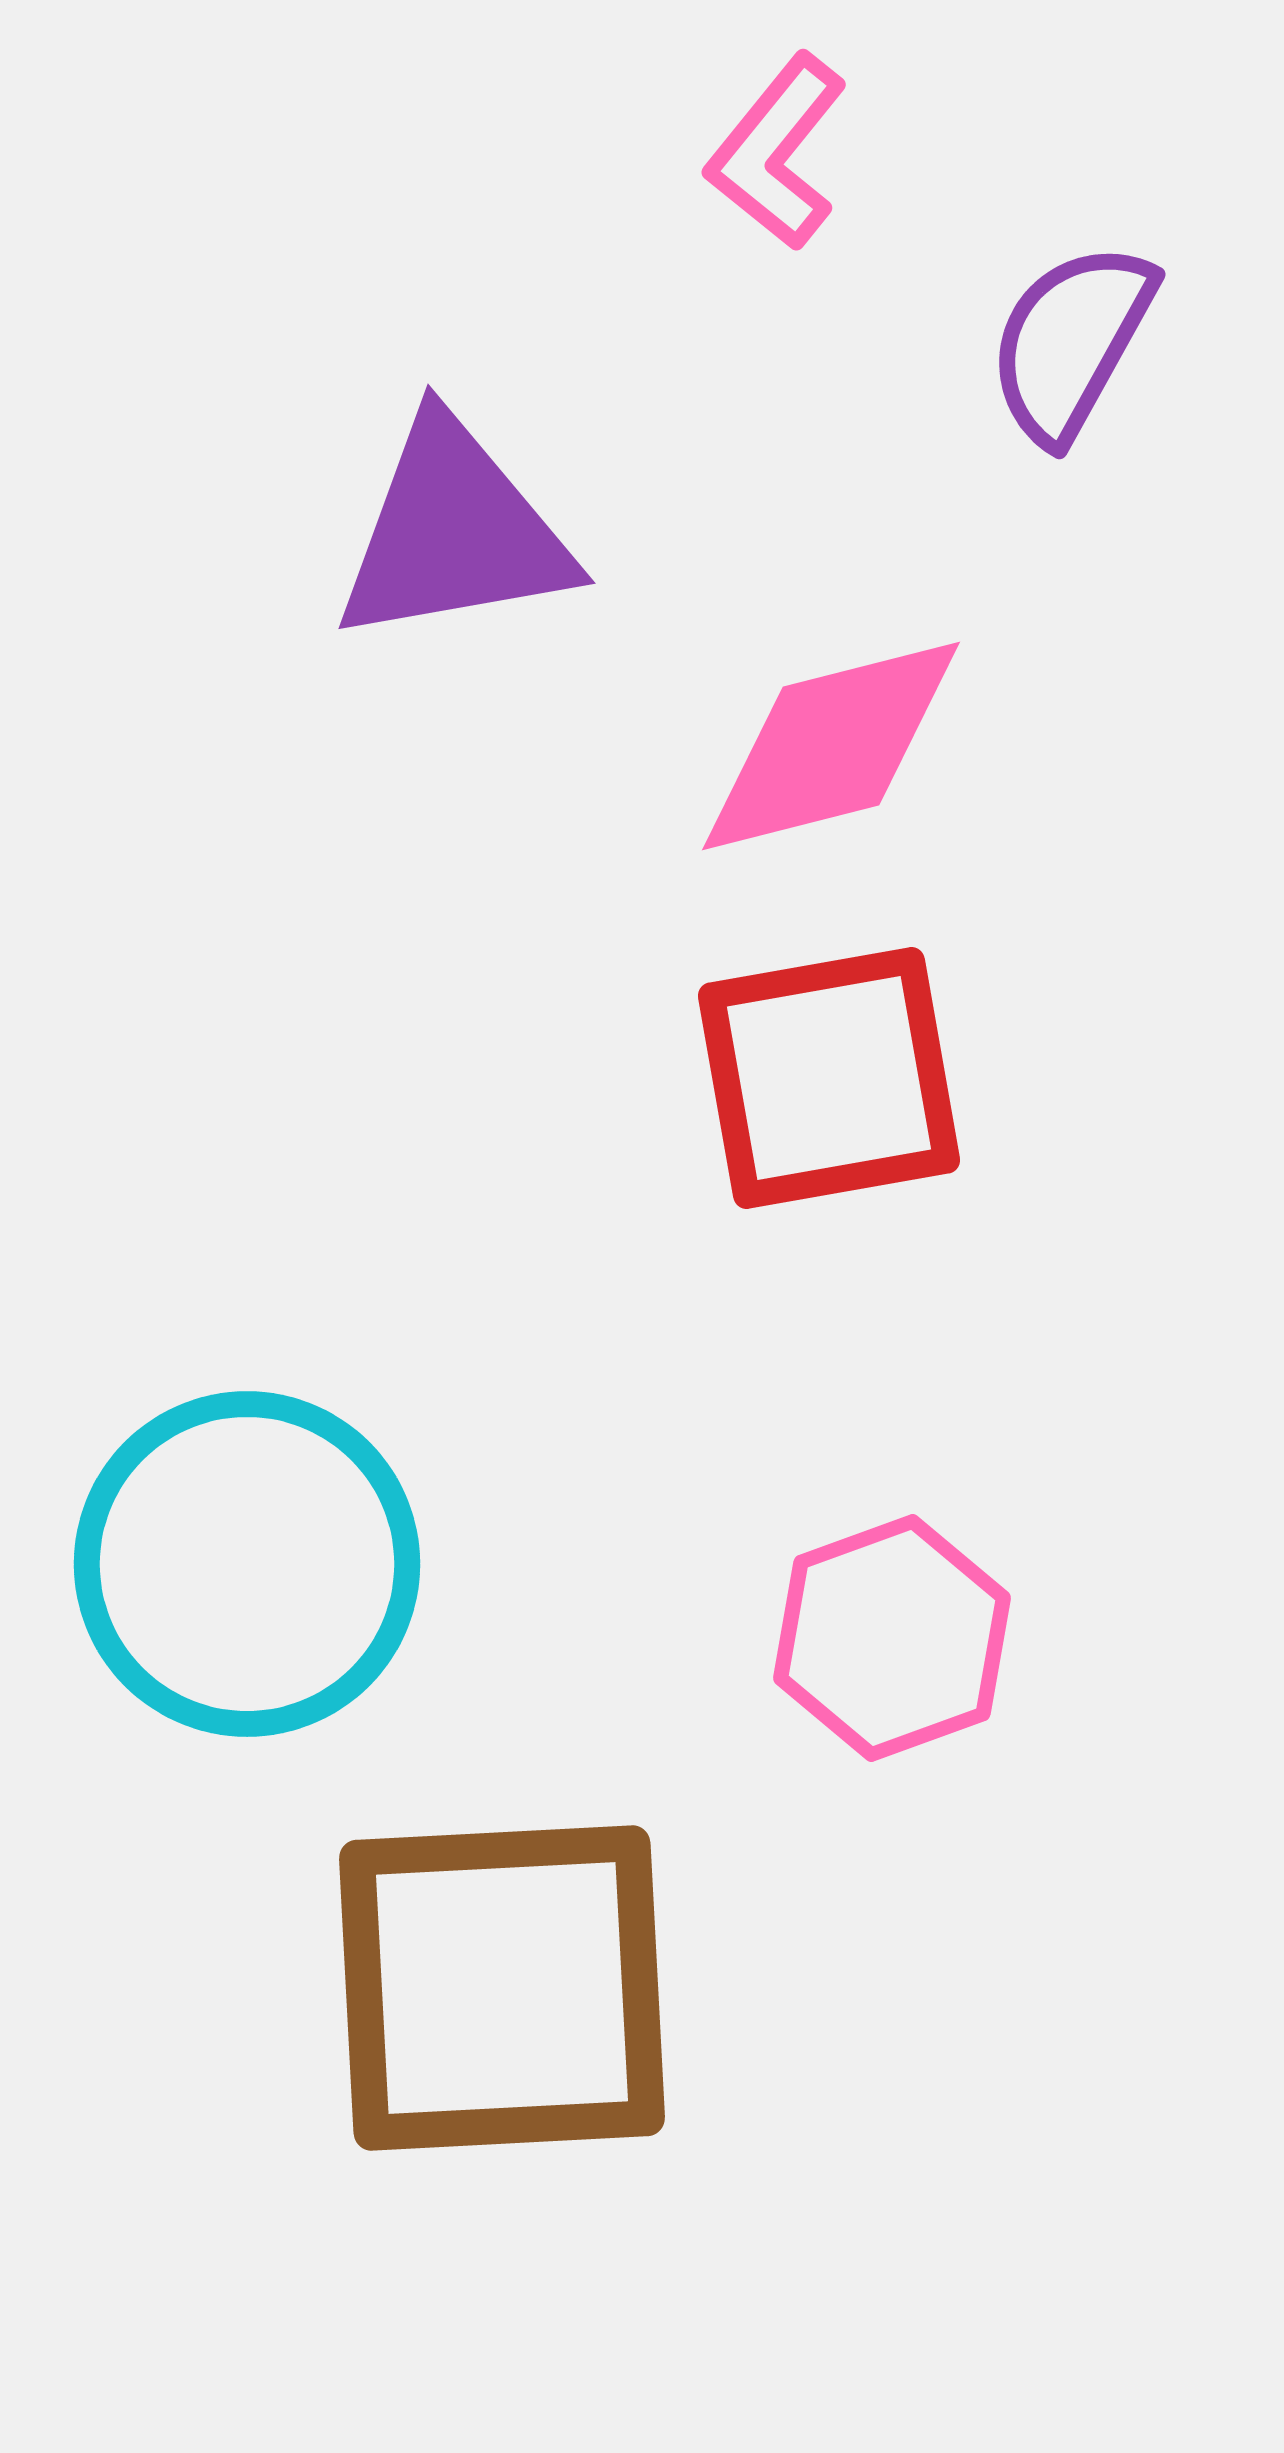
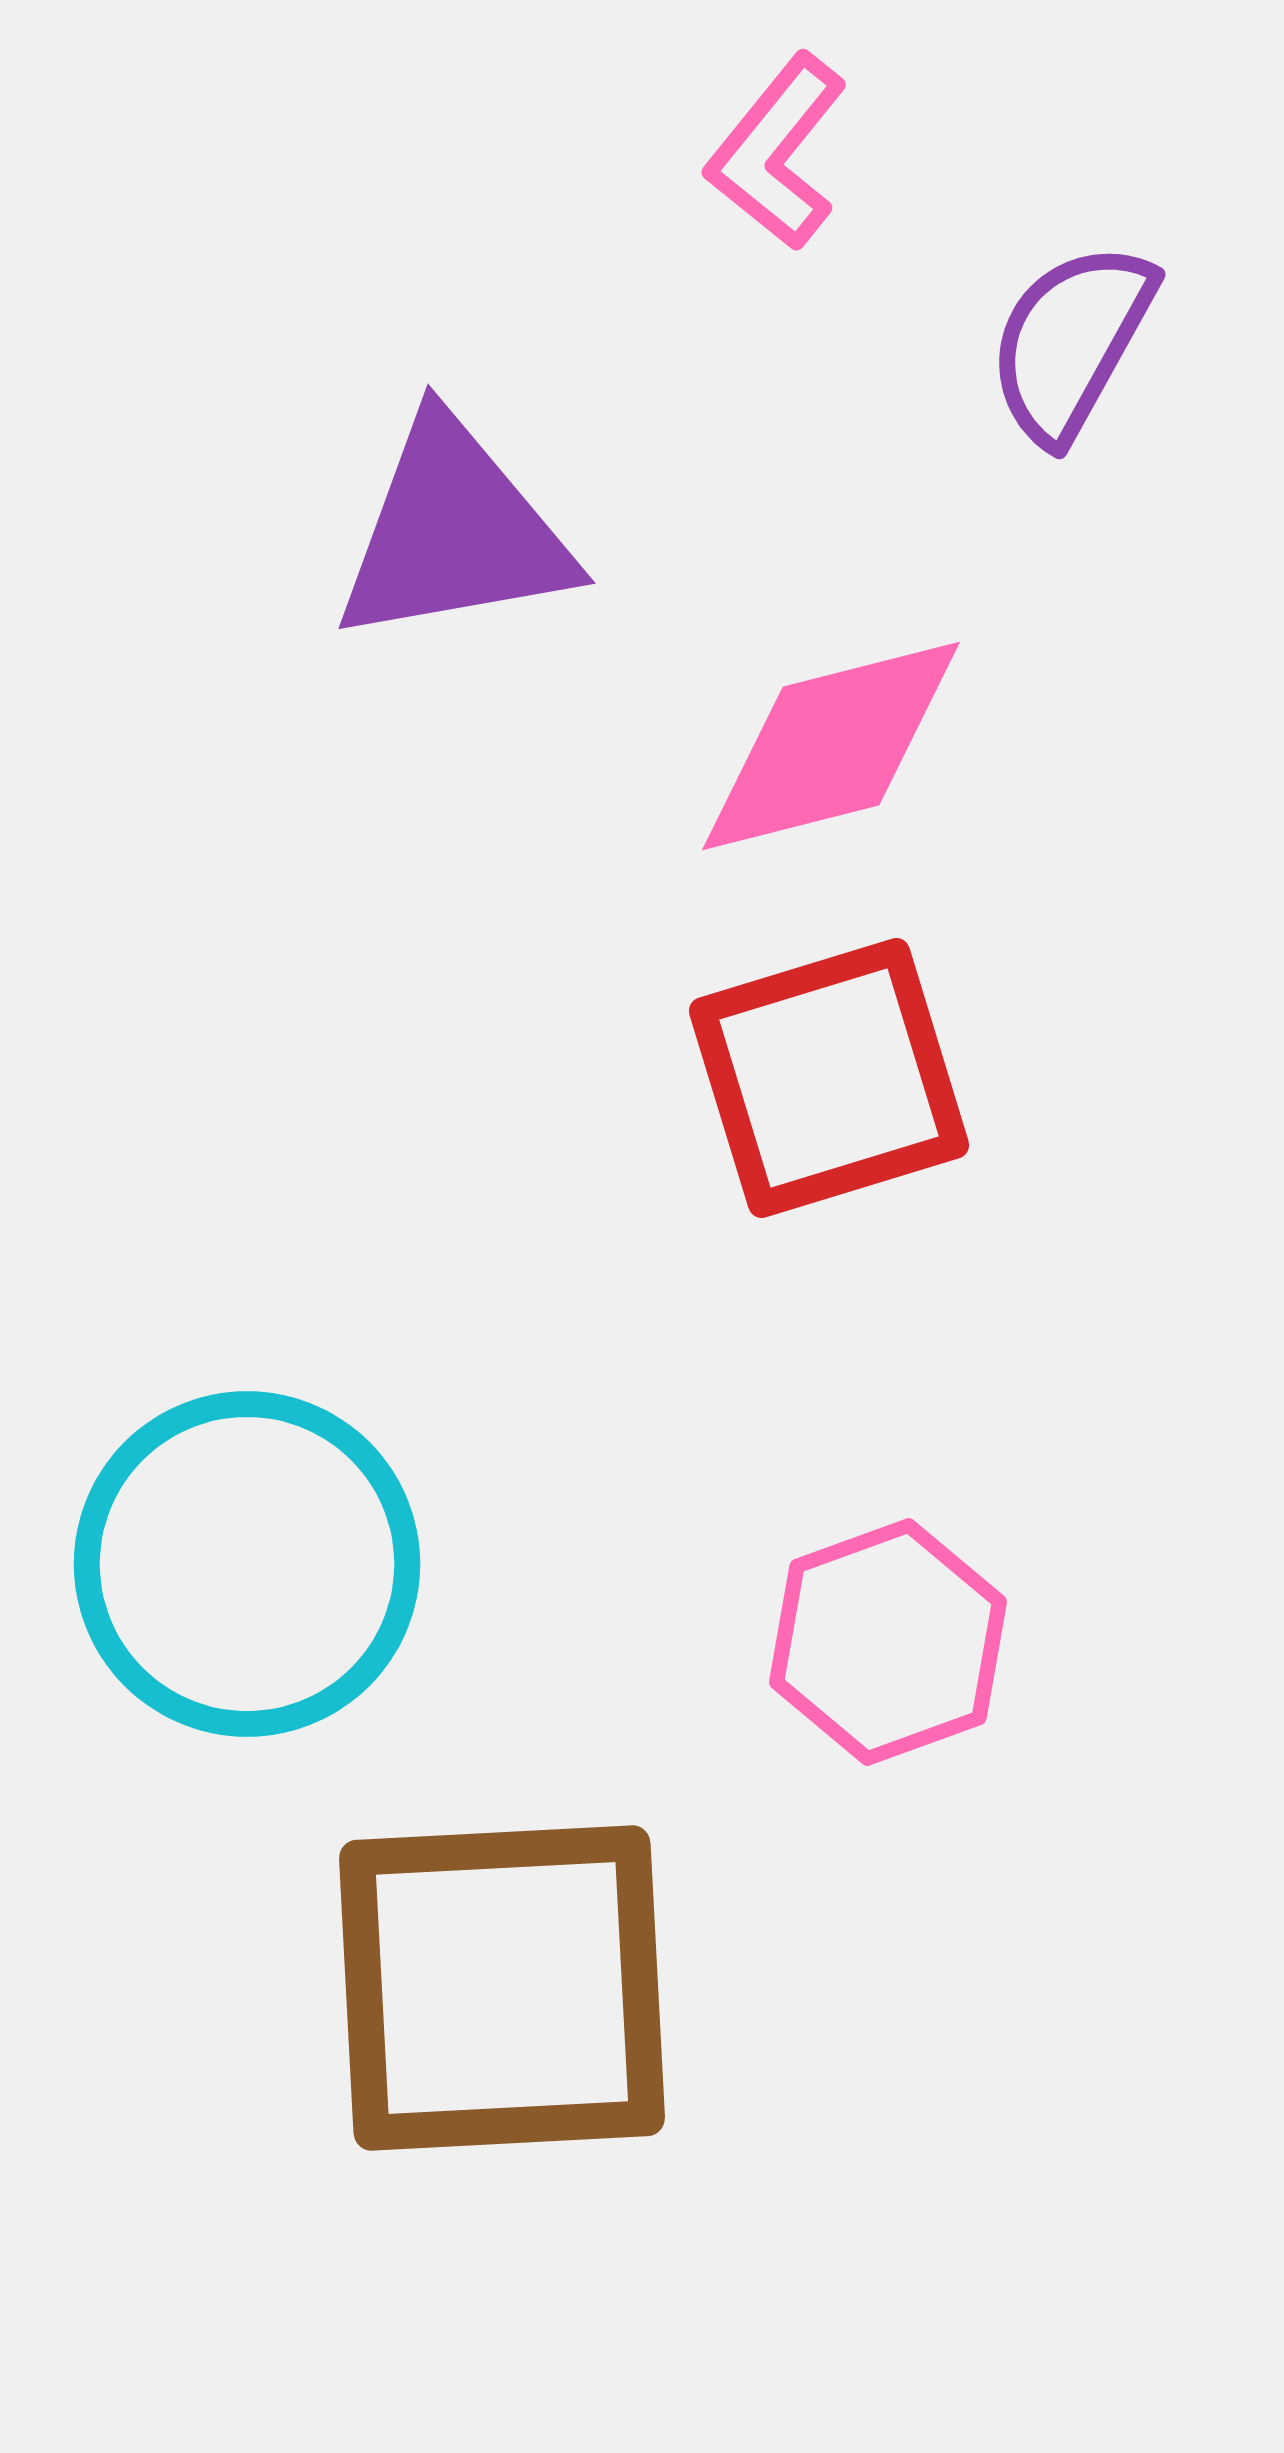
red square: rotated 7 degrees counterclockwise
pink hexagon: moved 4 px left, 4 px down
